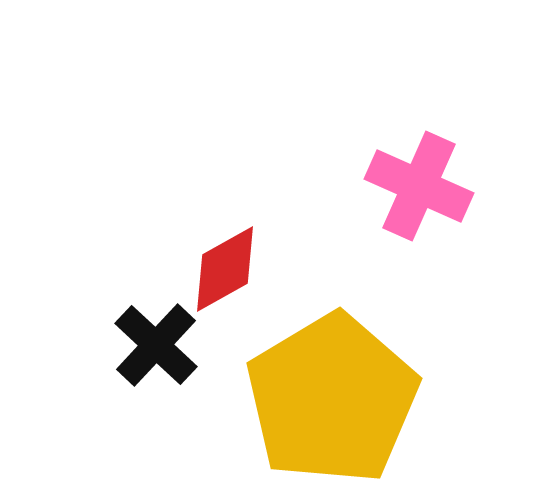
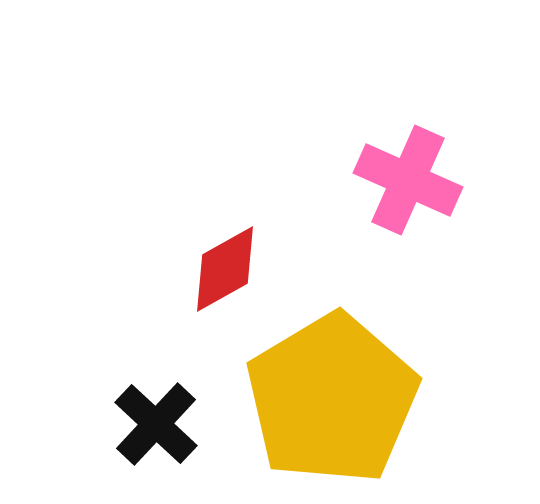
pink cross: moved 11 px left, 6 px up
black cross: moved 79 px down
